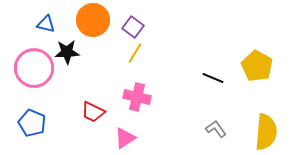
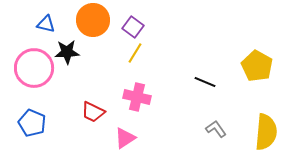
black line: moved 8 px left, 4 px down
